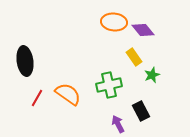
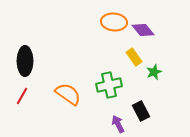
black ellipse: rotated 8 degrees clockwise
green star: moved 2 px right, 3 px up
red line: moved 15 px left, 2 px up
